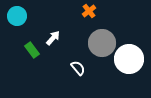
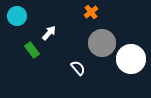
orange cross: moved 2 px right, 1 px down
white arrow: moved 4 px left, 5 px up
white circle: moved 2 px right
